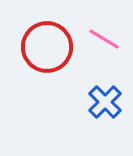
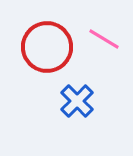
blue cross: moved 28 px left, 1 px up
